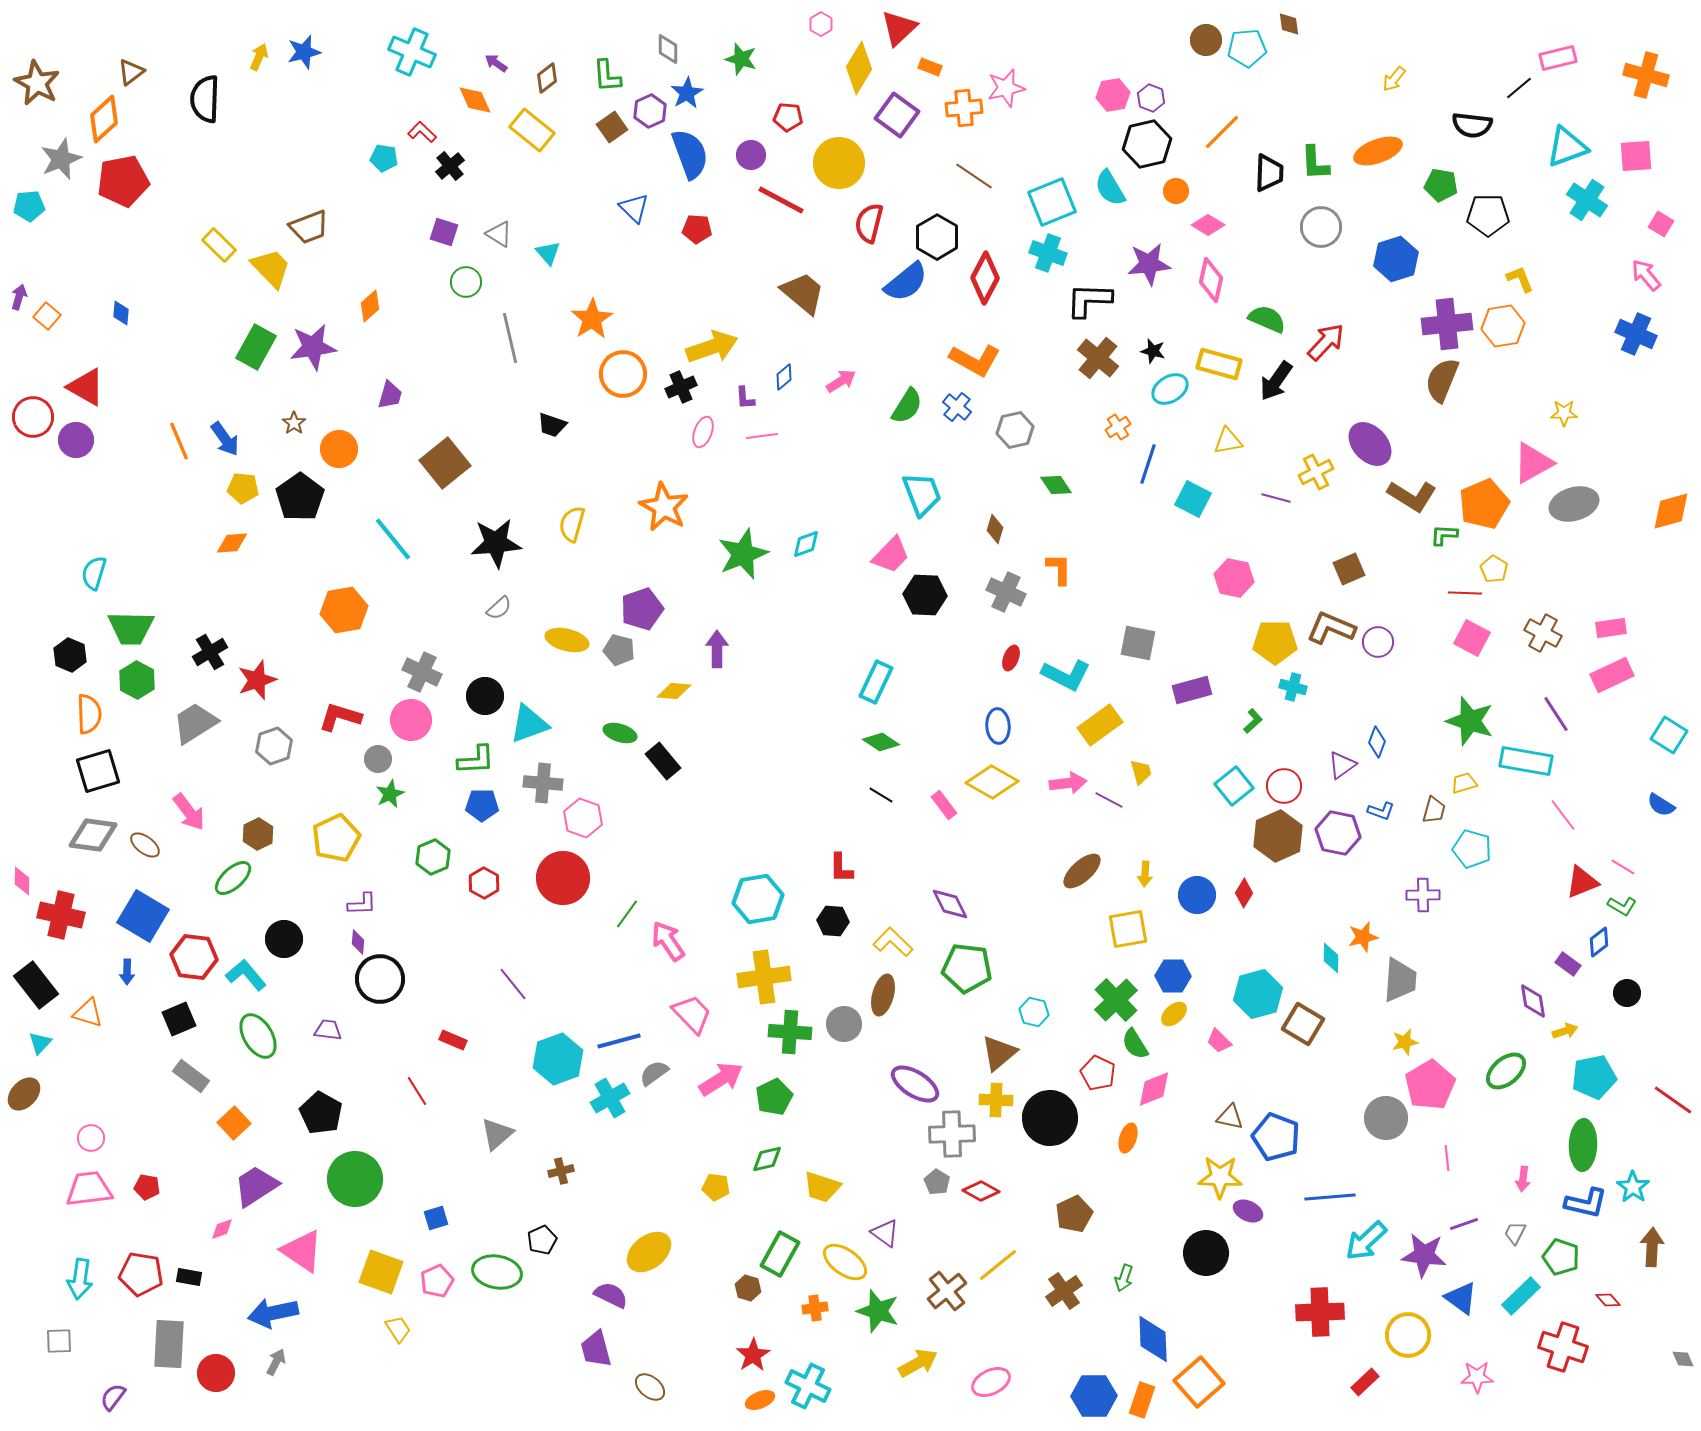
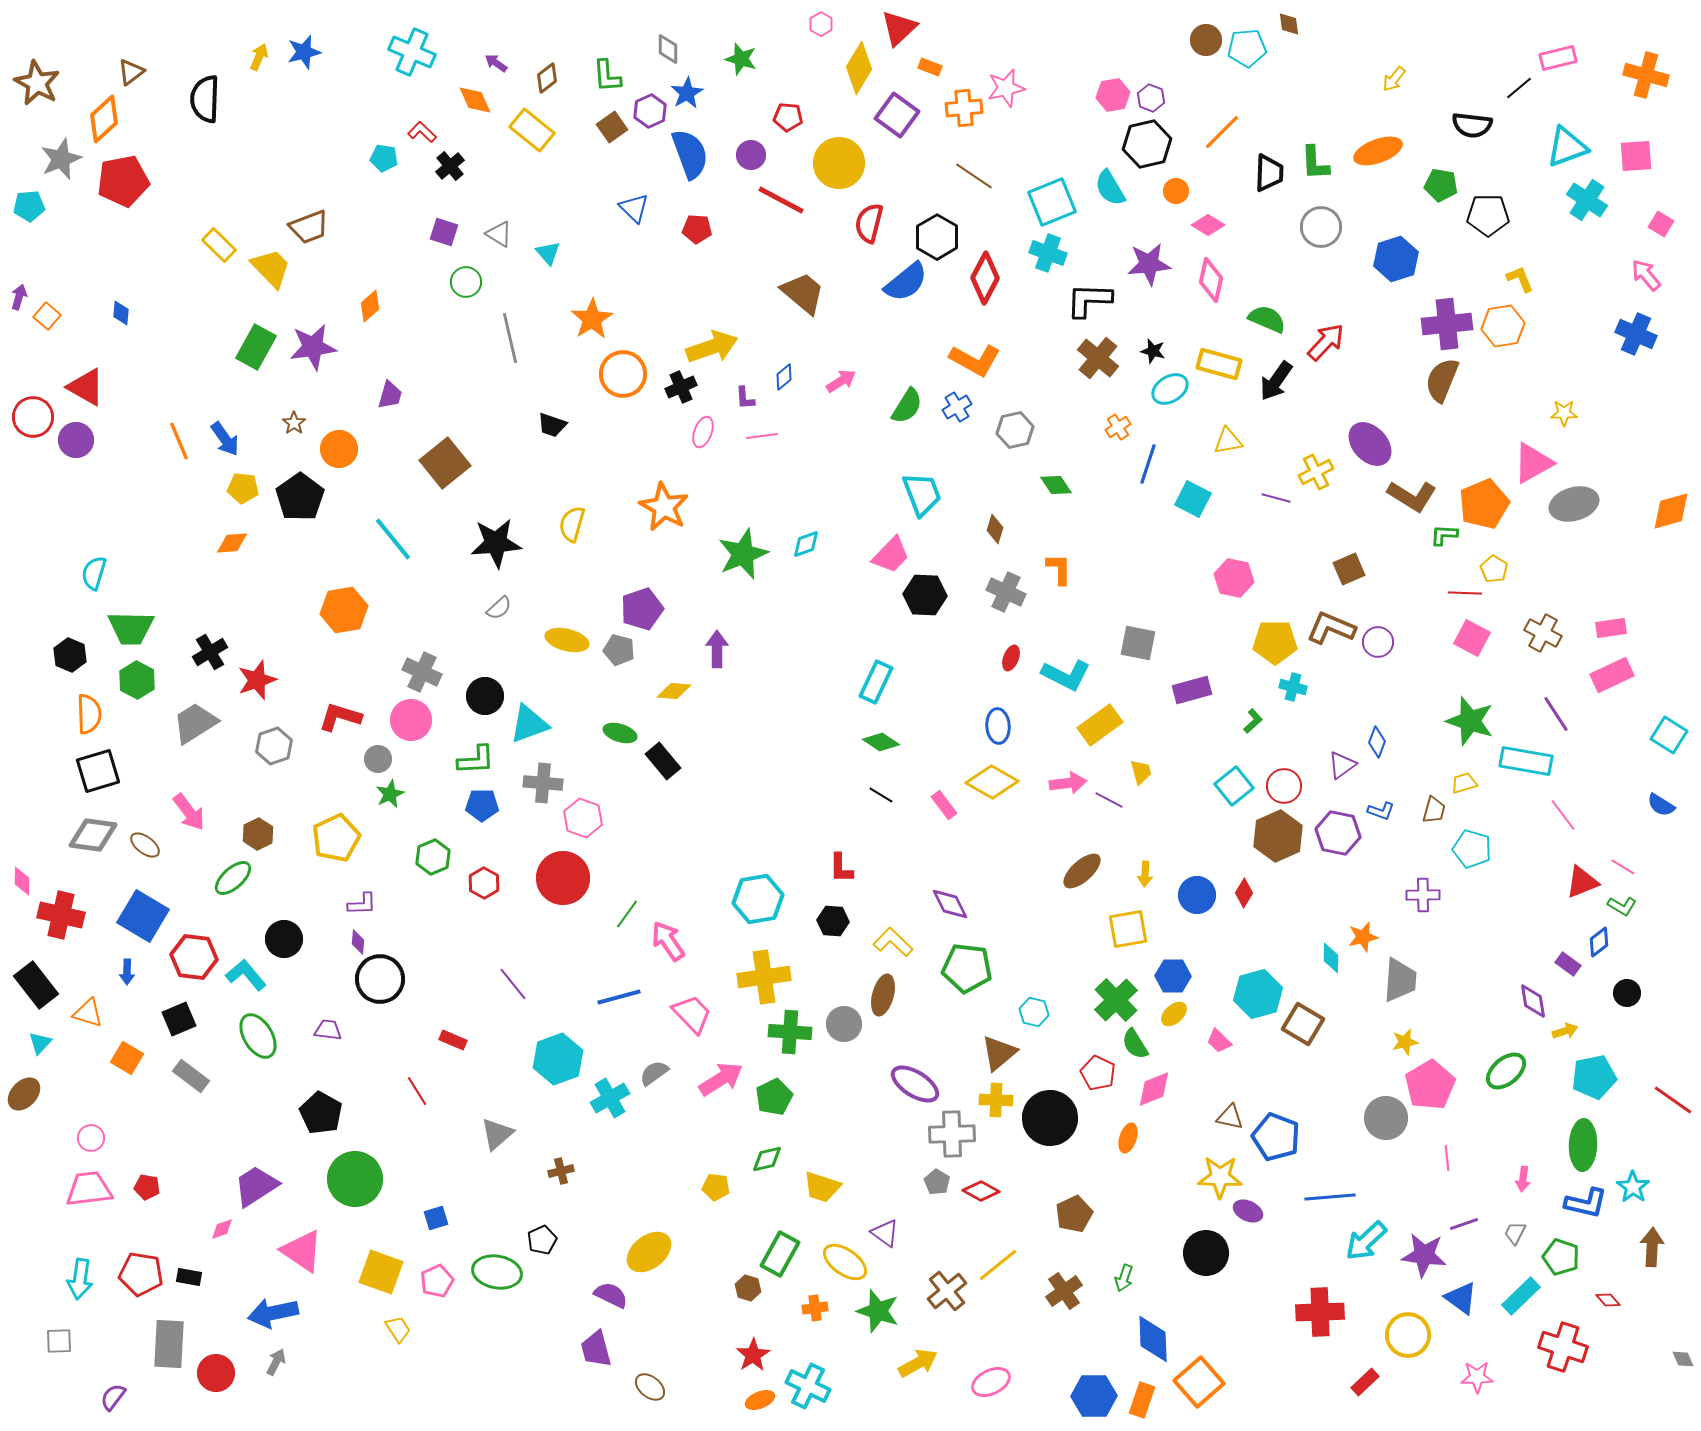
blue cross at (957, 407): rotated 20 degrees clockwise
blue line at (619, 1041): moved 44 px up
orange square at (234, 1123): moved 107 px left, 65 px up; rotated 16 degrees counterclockwise
